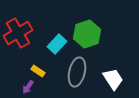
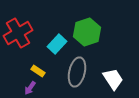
green hexagon: moved 2 px up
purple arrow: moved 2 px right, 1 px down
